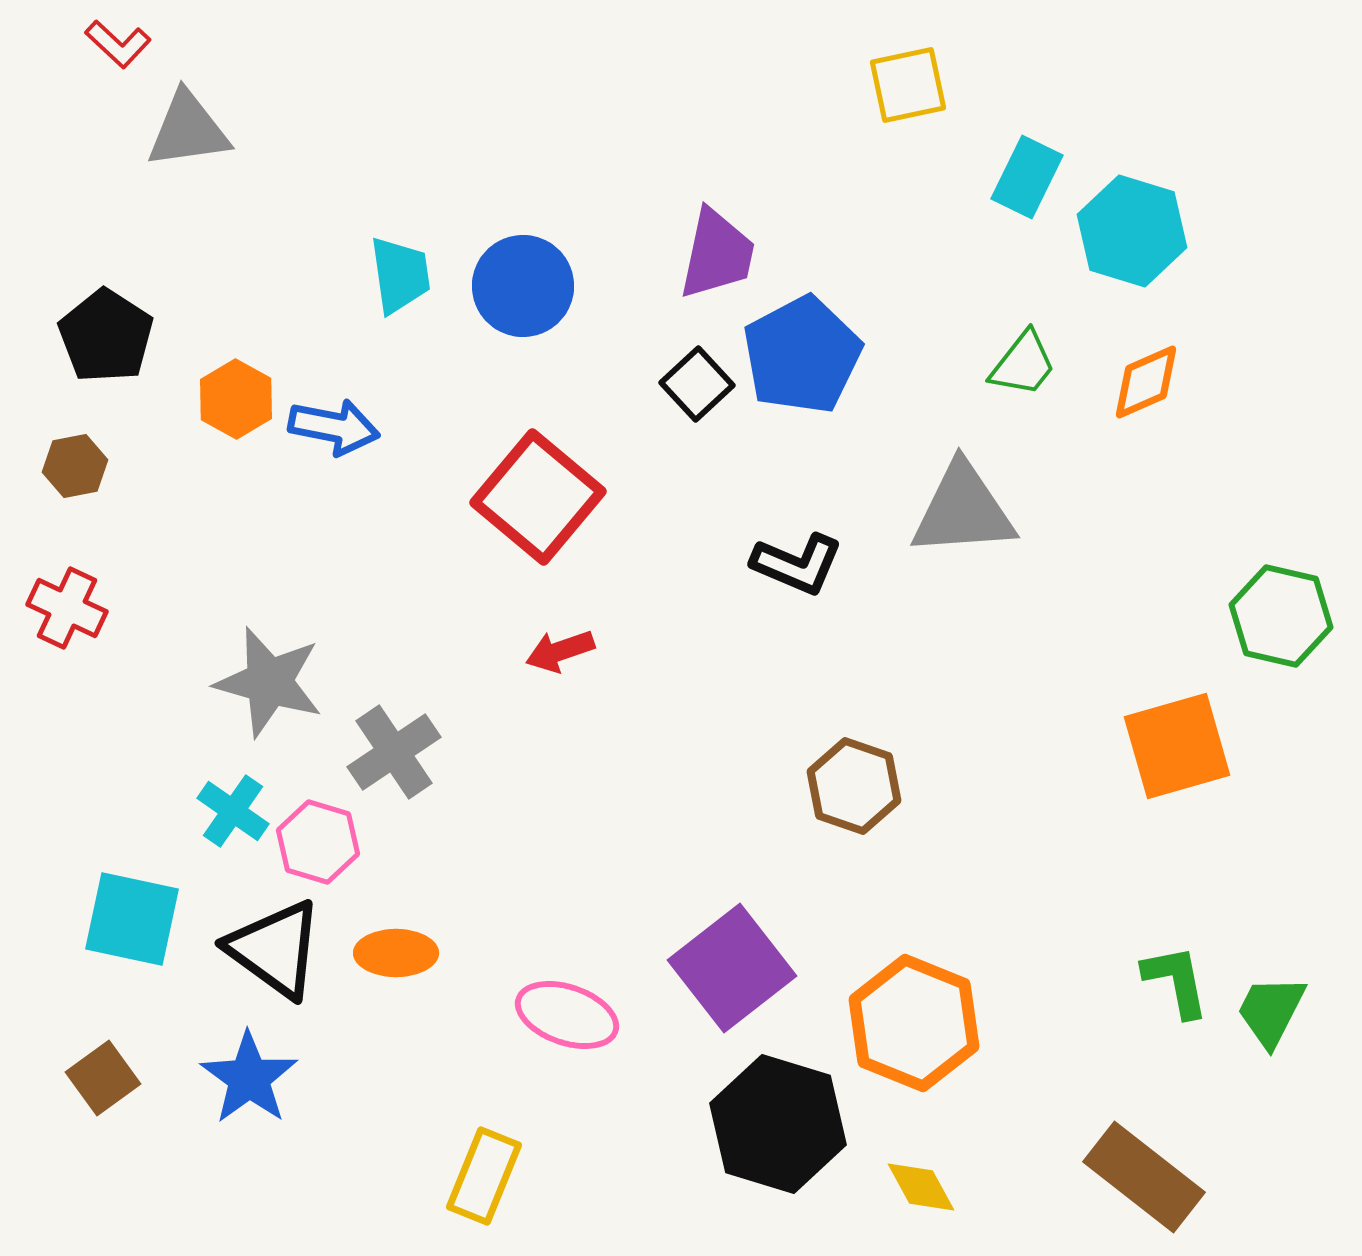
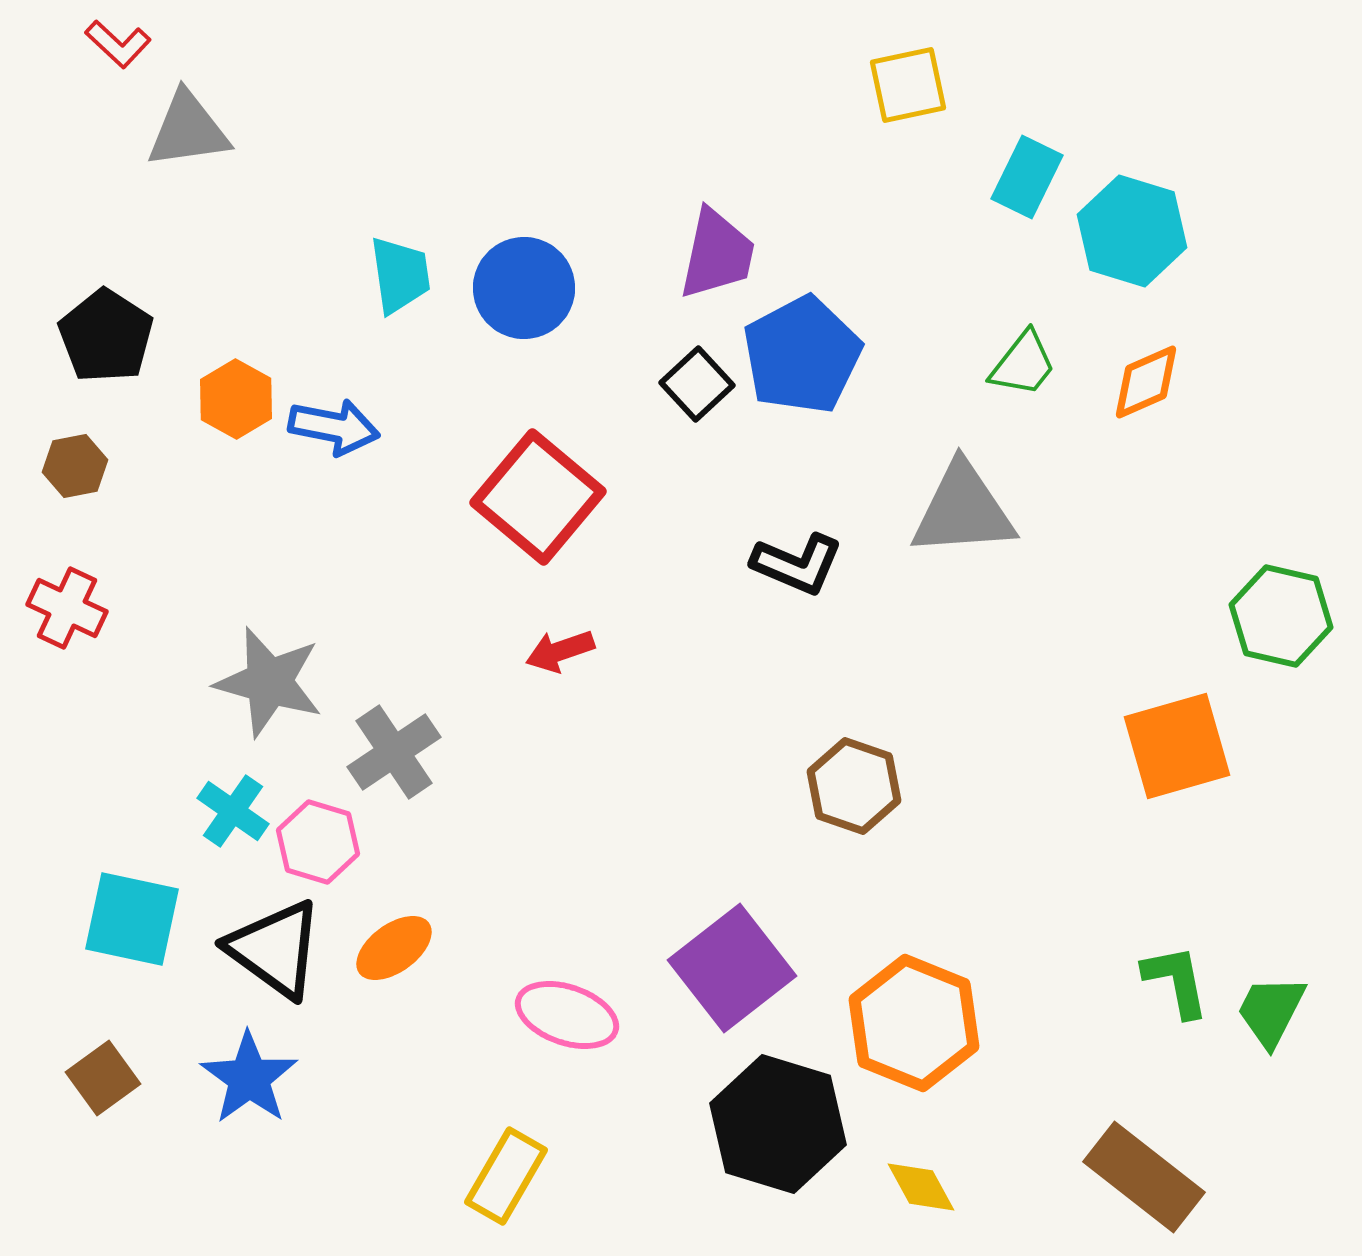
blue circle at (523, 286): moved 1 px right, 2 px down
orange ellipse at (396, 953): moved 2 px left, 5 px up; rotated 36 degrees counterclockwise
yellow rectangle at (484, 1176): moved 22 px right; rotated 8 degrees clockwise
